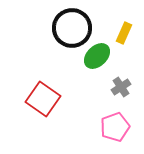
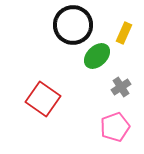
black circle: moved 1 px right, 3 px up
